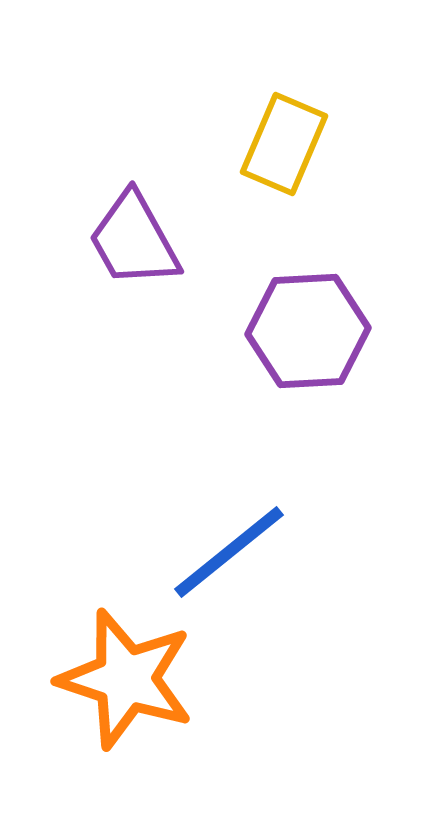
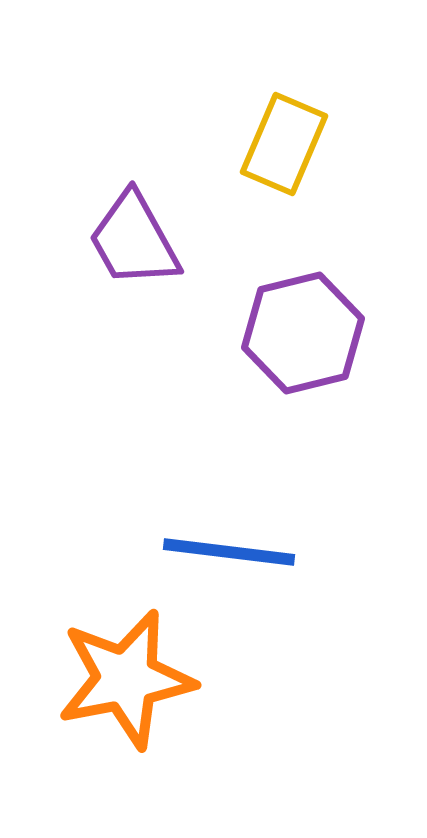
purple hexagon: moved 5 px left, 2 px down; rotated 11 degrees counterclockwise
blue line: rotated 46 degrees clockwise
orange star: rotated 29 degrees counterclockwise
